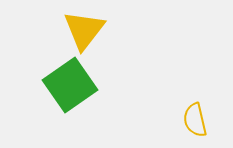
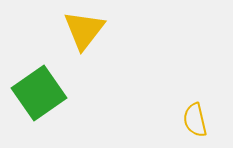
green square: moved 31 px left, 8 px down
